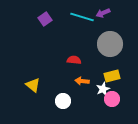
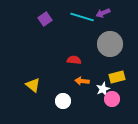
yellow rectangle: moved 5 px right, 1 px down
